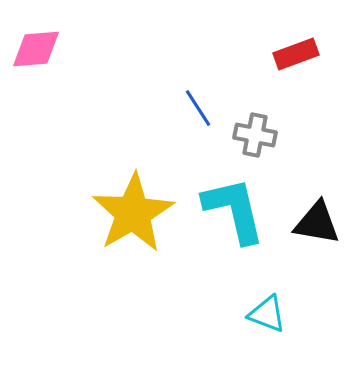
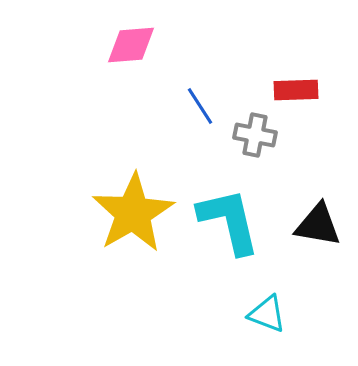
pink diamond: moved 95 px right, 4 px up
red rectangle: moved 36 px down; rotated 18 degrees clockwise
blue line: moved 2 px right, 2 px up
cyan L-shape: moved 5 px left, 11 px down
black triangle: moved 1 px right, 2 px down
